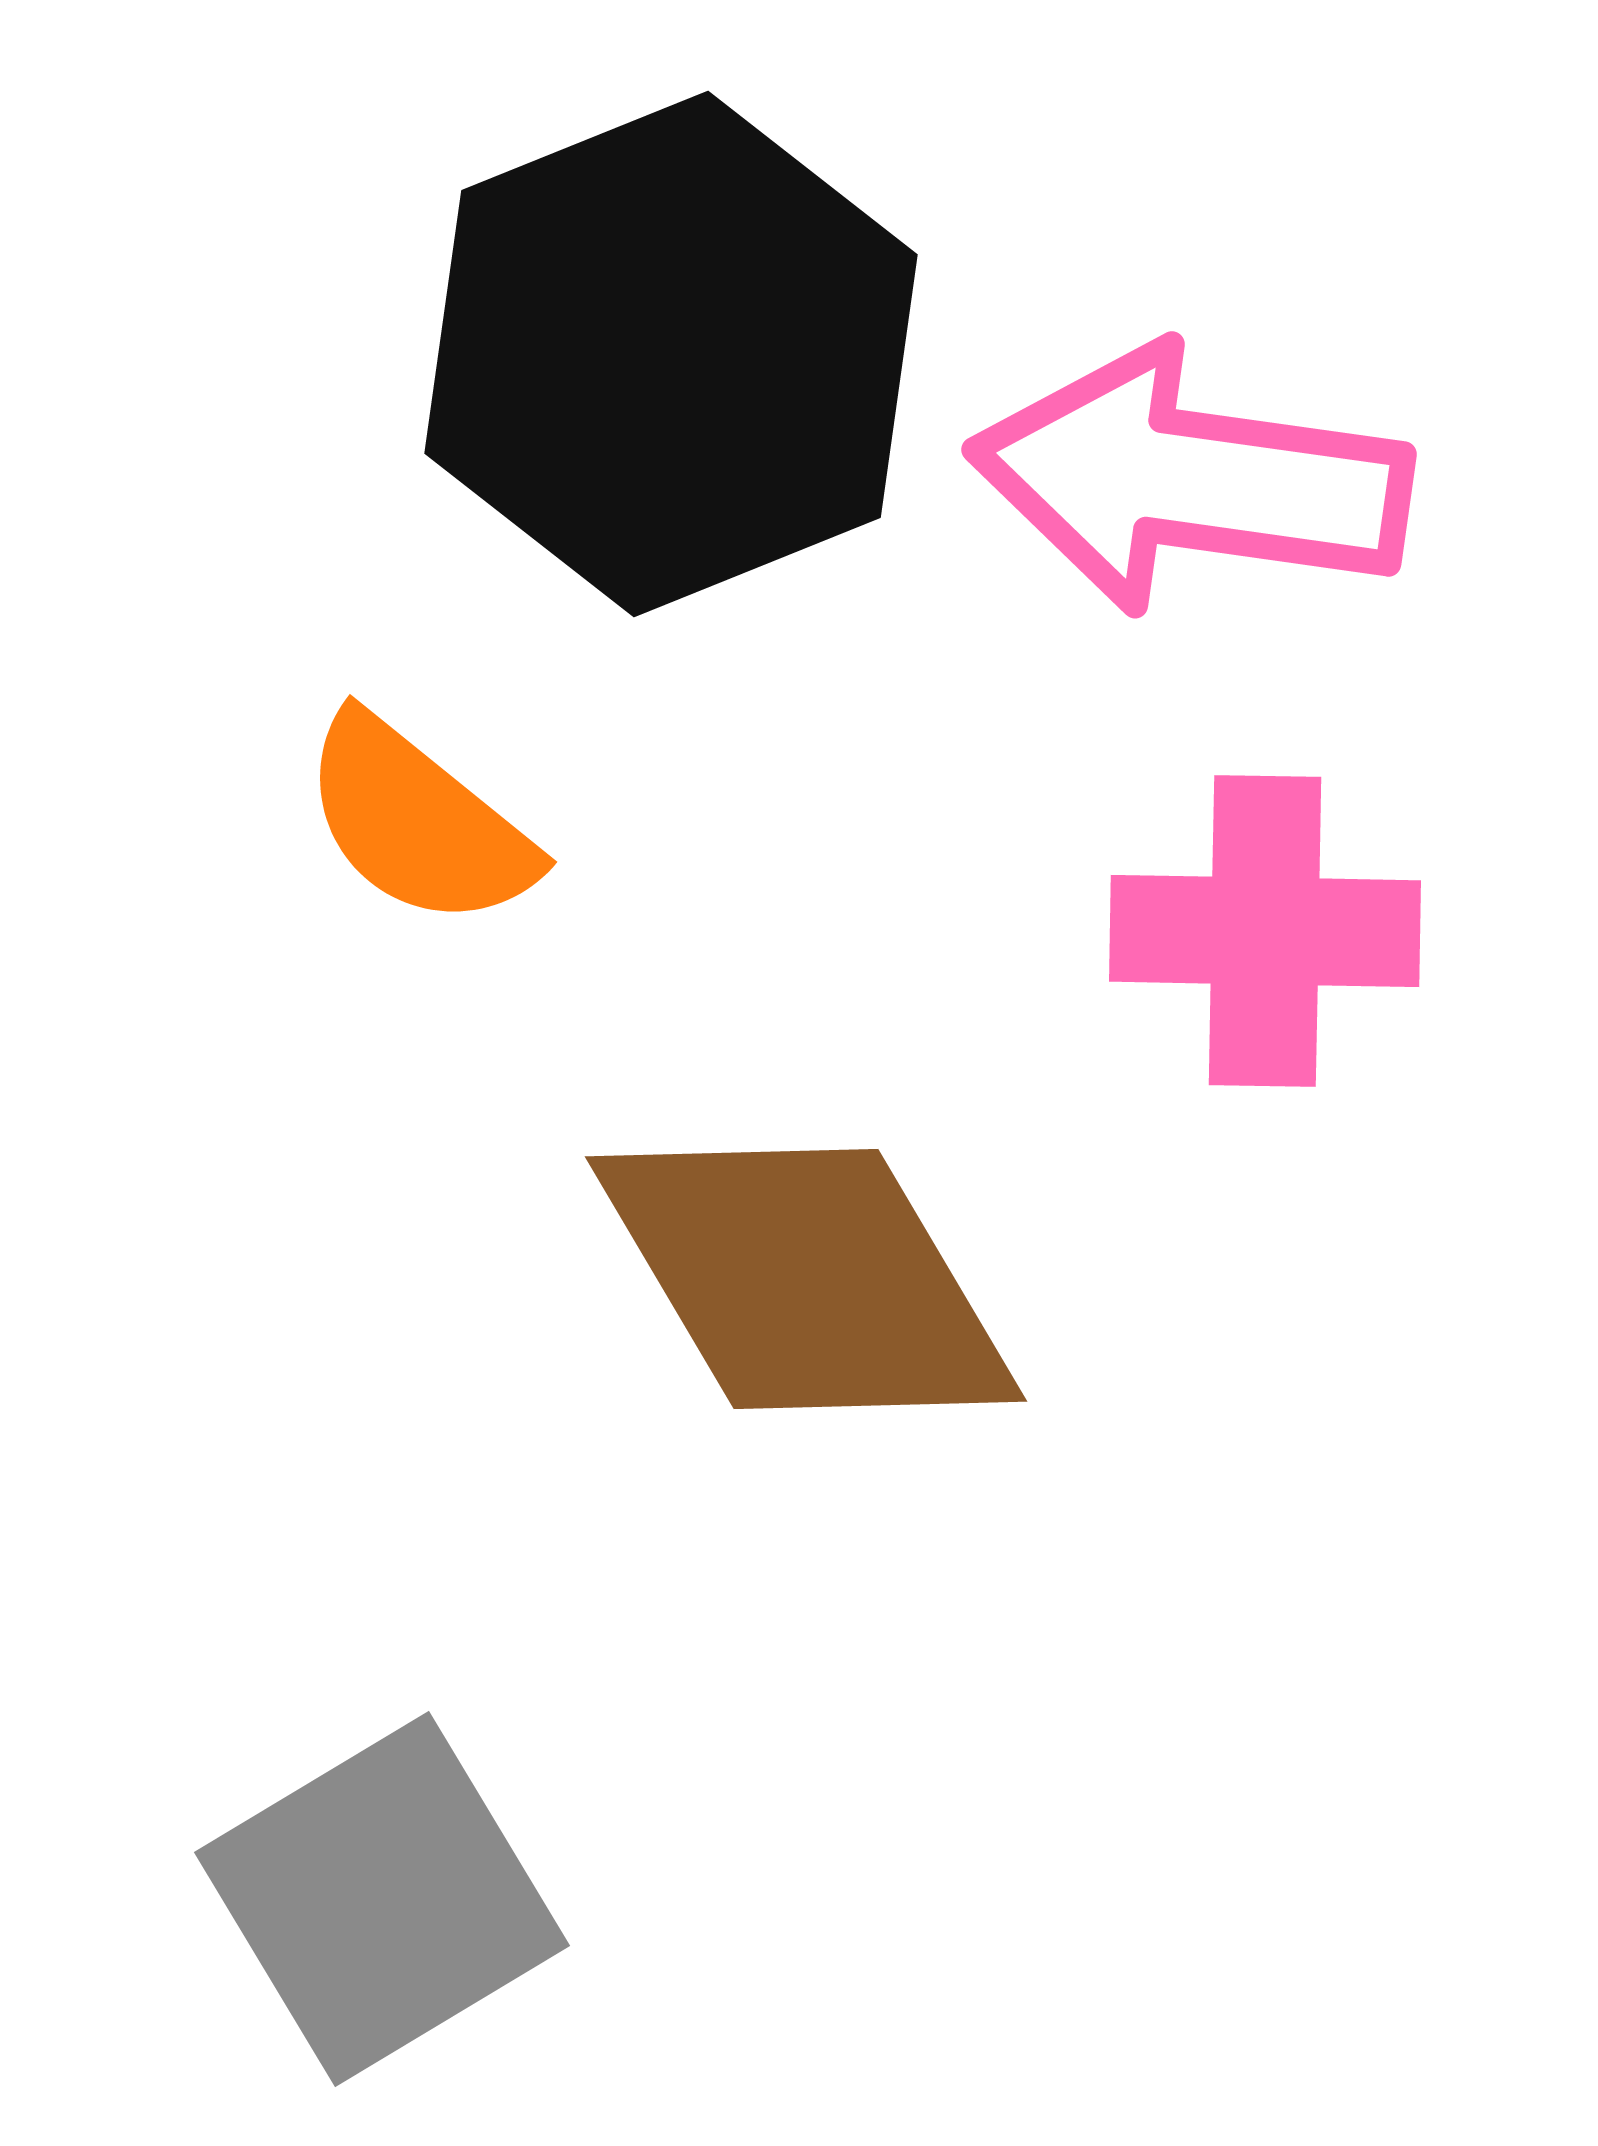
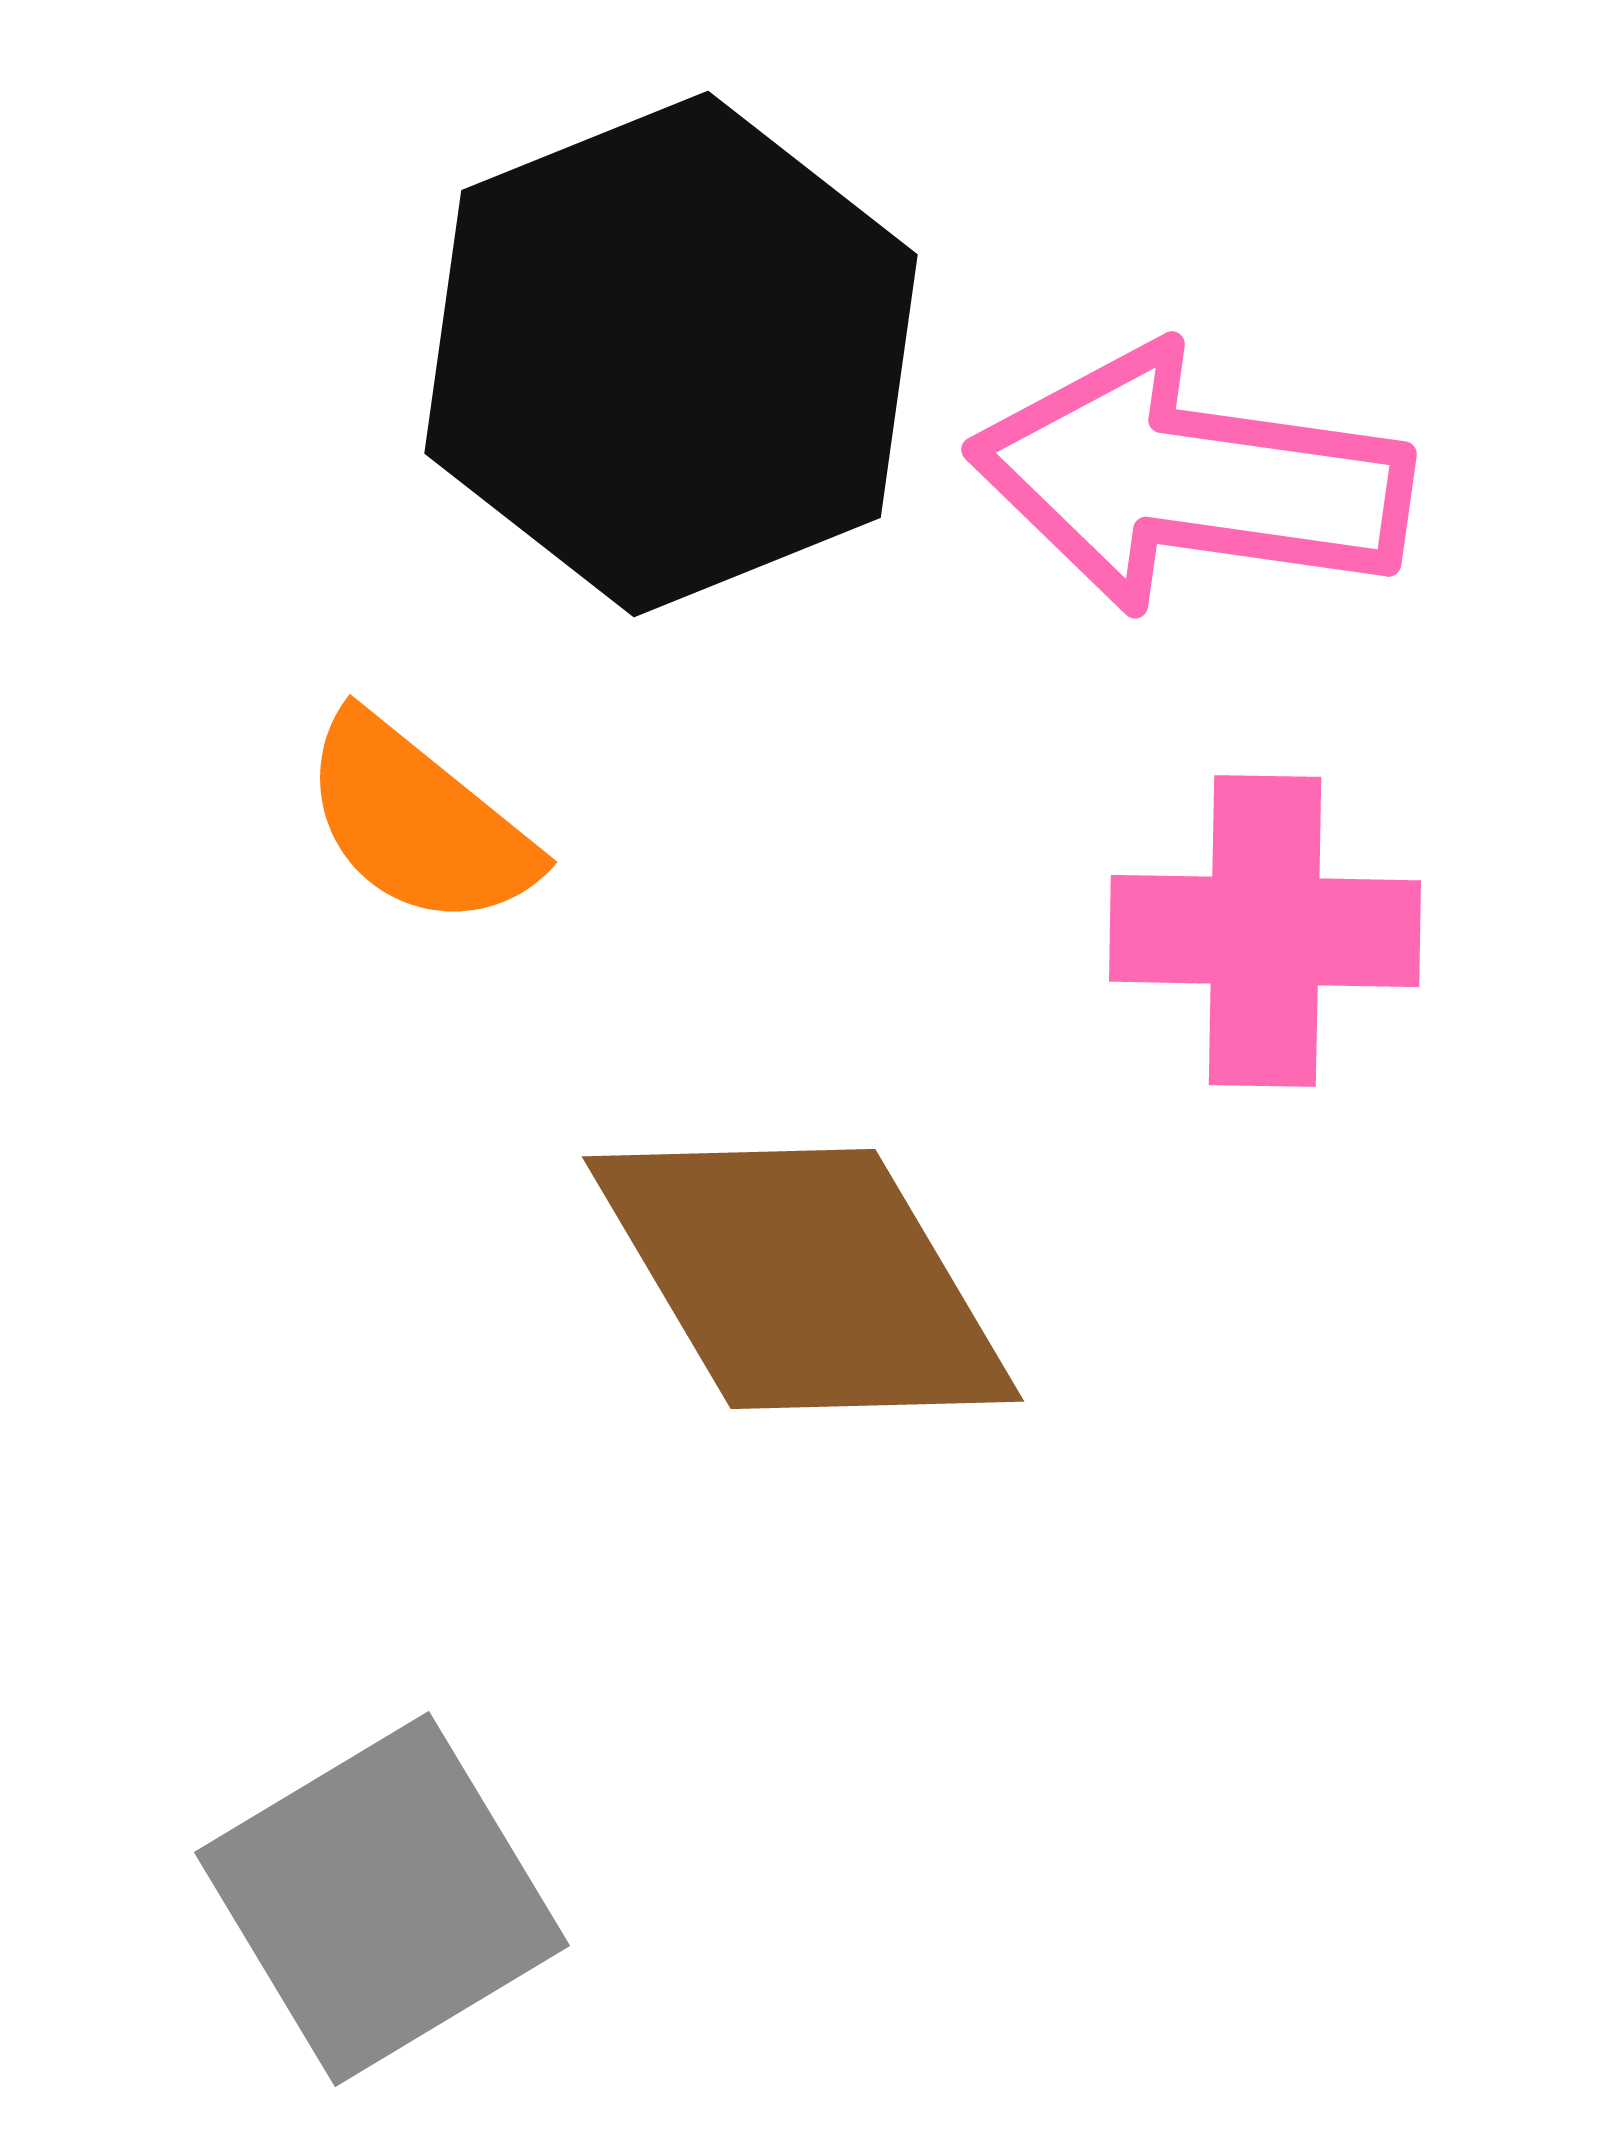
brown diamond: moved 3 px left
